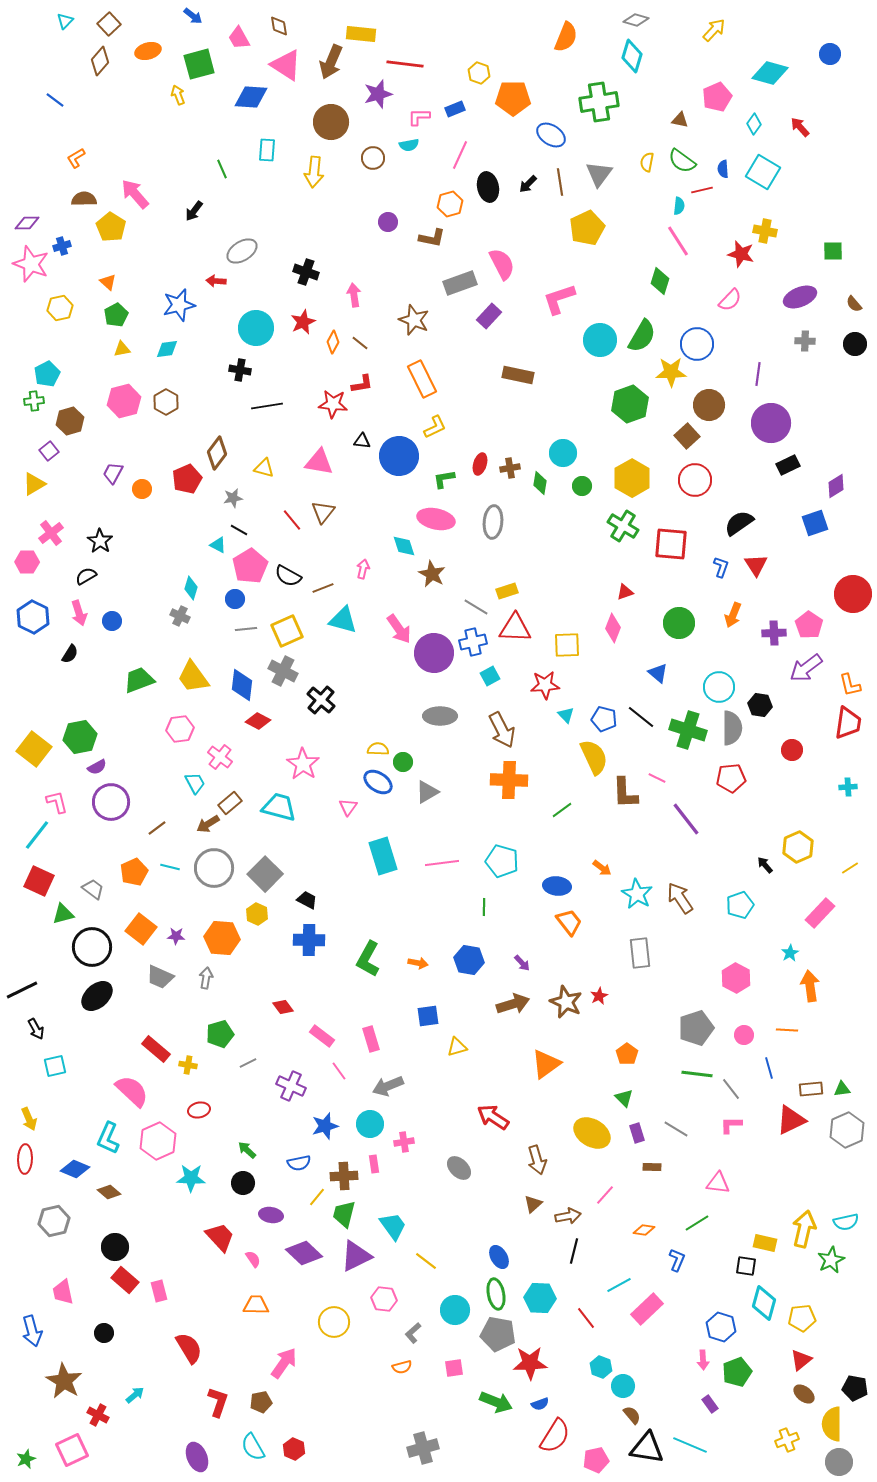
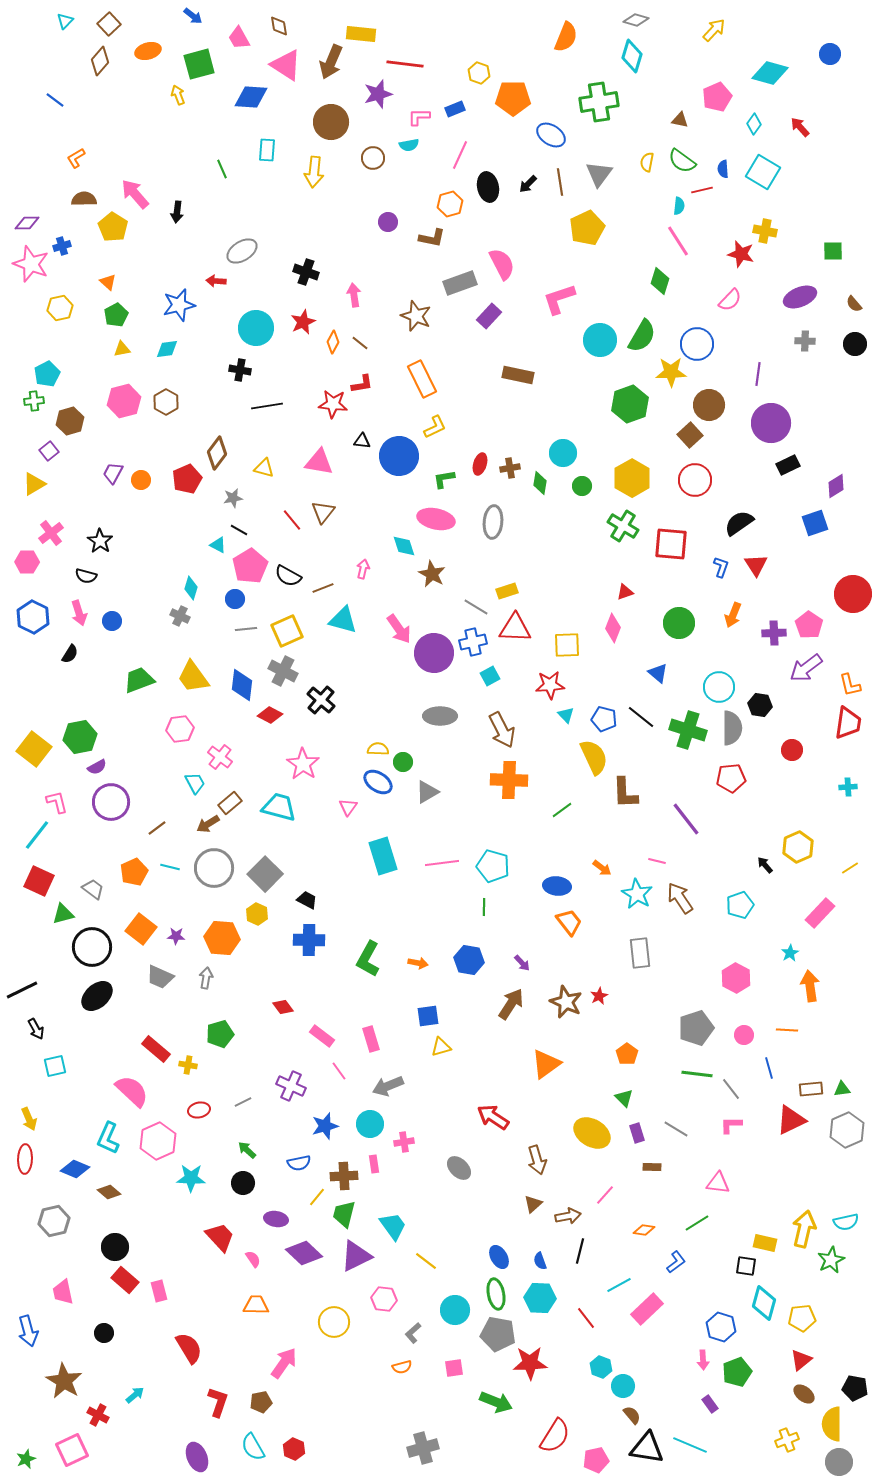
black arrow at (194, 211): moved 17 px left, 1 px down; rotated 30 degrees counterclockwise
yellow pentagon at (111, 227): moved 2 px right
brown star at (414, 320): moved 2 px right, 4 px up
brown square at (687, 436): moved 3 px right, 1 px up
orange circle at (142, 489): moved 1 px left, 9 px up
black semicircle at (86, 576): rotated 135 degrees counterclockwise
red star at (545, 685): moved 5 px right
red diamond at (258, 721): moved 12 px right, 6 px up
pink line at (657, 778): moved 83 px down; rotated 12 degrees counterclockwise
cyan pentagon at (502, 861): moved 9 px left, 5 px down
brown arrow at (513, 1004): moved 2 px left; rotated 40 degrees counterclockwise
yellow triangle at (457, 1047): moved 16 px left
gray line at (248, 1063): moved 5 px left, 39 px down
purple ellipse at (271, 1215): moved 5 px right, 4 px down
black line at (574, 1251): moved 6 px right
blue L-shape at (677, 1260): moved 1 px left, 2 px down; rotated 30 degrees clockwise
blue arrow at (32, 1331): moved 4 px left
blue semicircle at (540, 1404): moved 143 px up; rotated 90 degrees clockwise
